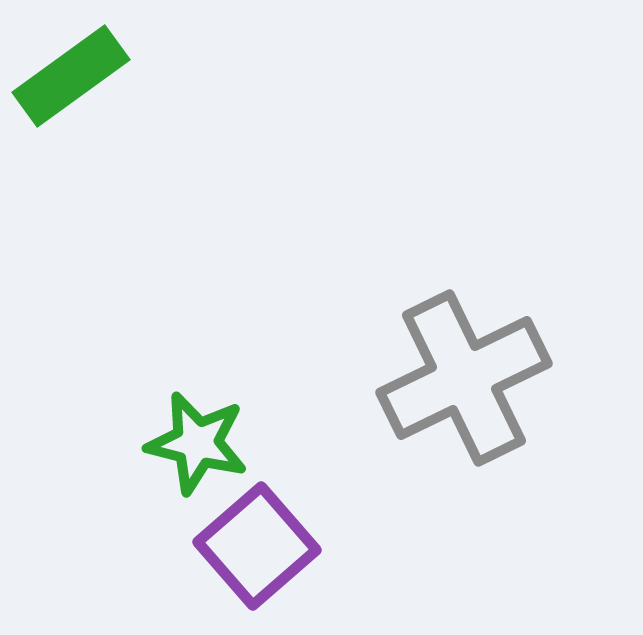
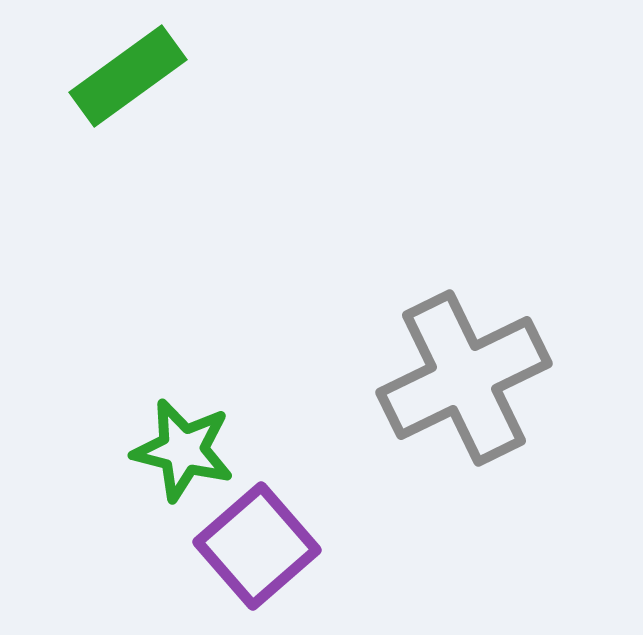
green rectangle: moved 57 px right
green star: moved 14 px left, 7 px down
